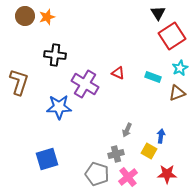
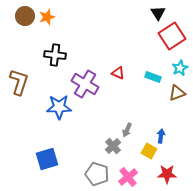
gray cross: moved 3 px left, 8 px up; rotated 28 degrees counterclockwise
